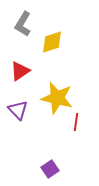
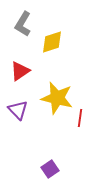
red line: moved 4 px right, 4 px up
